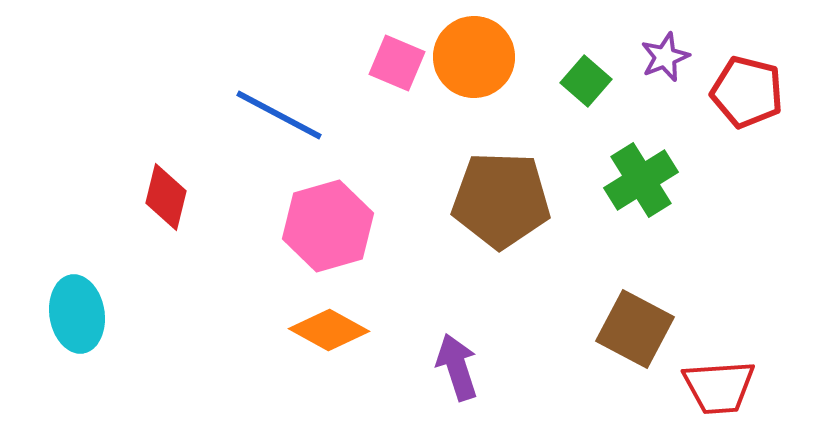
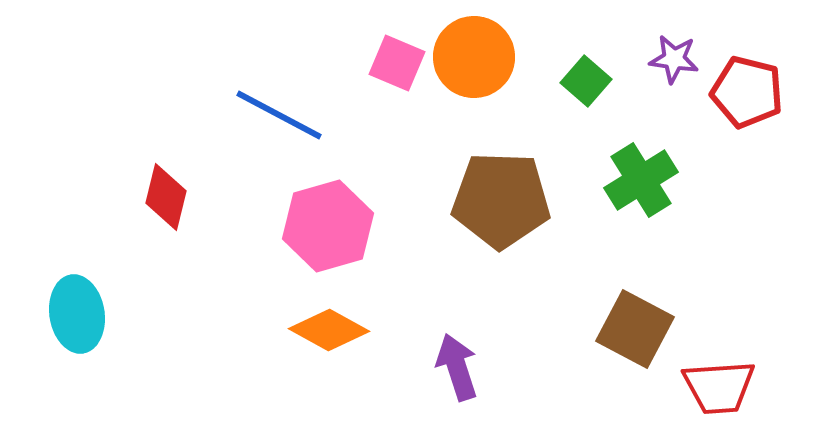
purple star: moved 9 px right, 2 px down; rotated 30 degrees clockwise
